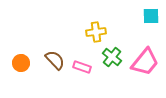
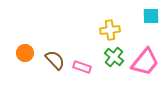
yellow cross: moved 14 px right, 2 px up
green cross: moved 2 px right
orange circle: moved 4 px right, 10 px up
